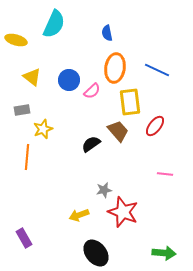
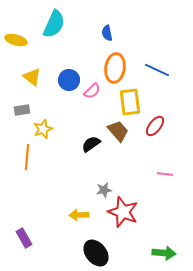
yellow arrow: rotated 18 degrees clockwise
